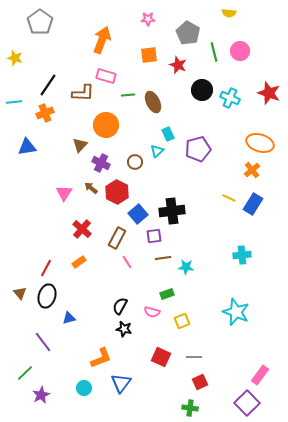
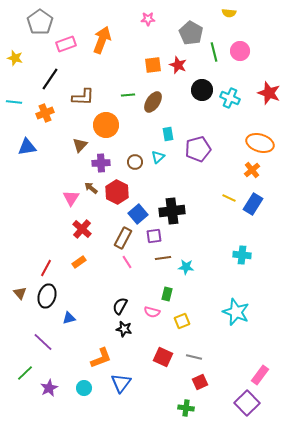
gray pentagon at (188, 33): moved 3 px right
orange square at (149, 55): moved 4 px right, 10 px down
pink rectangle at (106, 76): moved 40 px left, 32 px up; rotated 36 degrees counterclockwise
black line at (48, 85): moved 2 px right, 6 px up
brown L-shape at (83, 93): moved 4 px down
cyan line at (14, 102): rotated 14 degrees clockwise
brown ellipse at (153, 102): rotated 60 degrees clockwise
cyan rectangle at (168, 134): rotated 16 degrees clockwise
cyan triangle at (157, 151): moved 1 px right, 6 px down
purple cross at (101, 163): rotated 30 degrees counterclockwise
pink triangle at (64, 193): moved 7 px right, 5 px down
brown rectangle at (117, 238): moved 6 px right
cyan cross at (242, 255): rotated 12 degrees clockwise
green rectangle at (167, 294): rotated 56 degrees counterclockwise
purple line at (43, 342): rotated 10 degrees counterclockwise
red square at (161, 357): moved 2 px right
gray line at (194, 357): rotated 14 degrees clockwise
purple star at (41, 395): moved 8 px right, 7 px up
green cross at (190, 408): moved 4 px left
